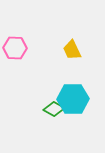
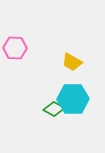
yellow trapezoid: moved 12 px down; rotated 35 degrees counterclockwise
